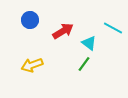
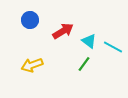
cyan line: moved 19 px down
cyan triangle: moved 2 px up
